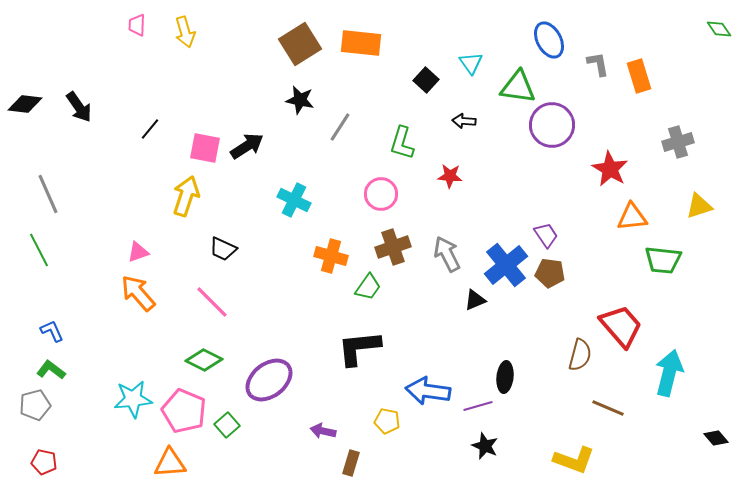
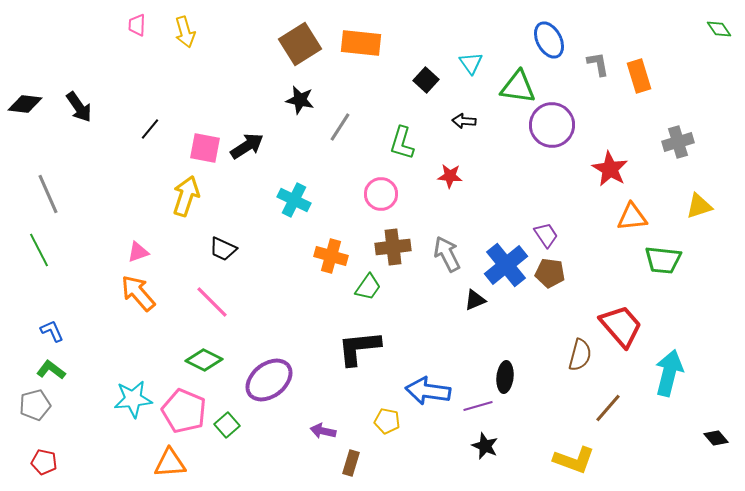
brown cross at (393, 247): rotated 12 degrees clockwise
brown line at (608, 408): rotated 72 degrees counterclockwise
